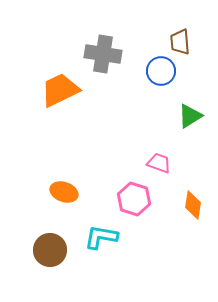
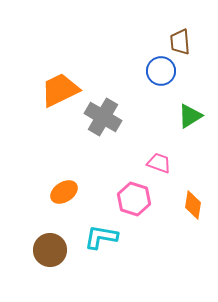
gray cross: moved 63 px down; rotated 21 degrees clockwise
orange ellipse: rotated 52 degrees counterclockwise
